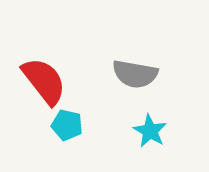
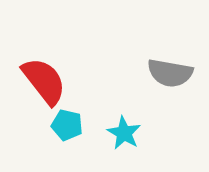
gray semicircle: moved 35 px right, 1 px up
cyan star: moved 26 px left, 2 px down
